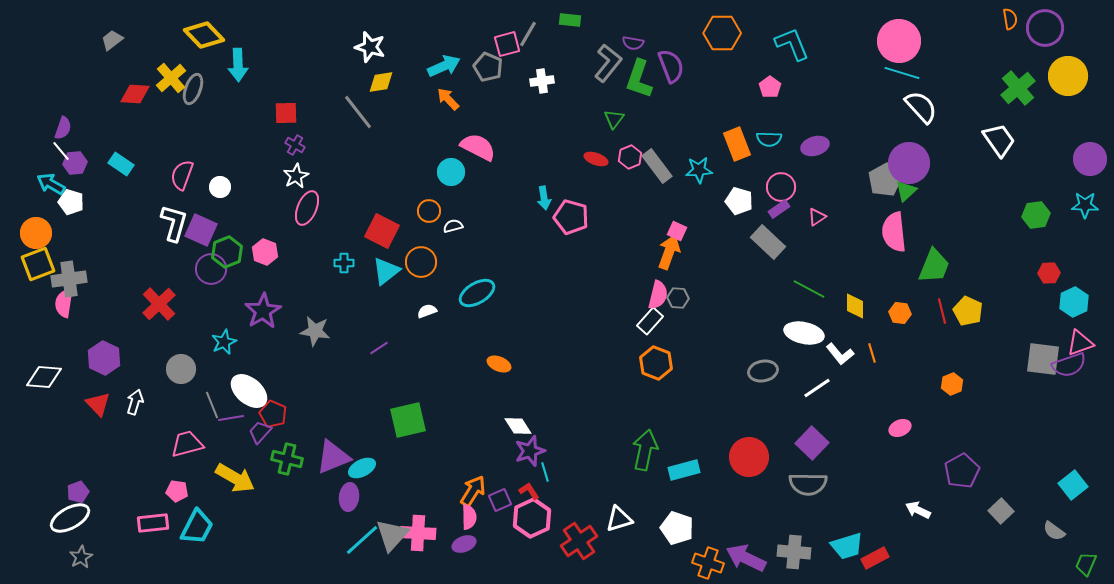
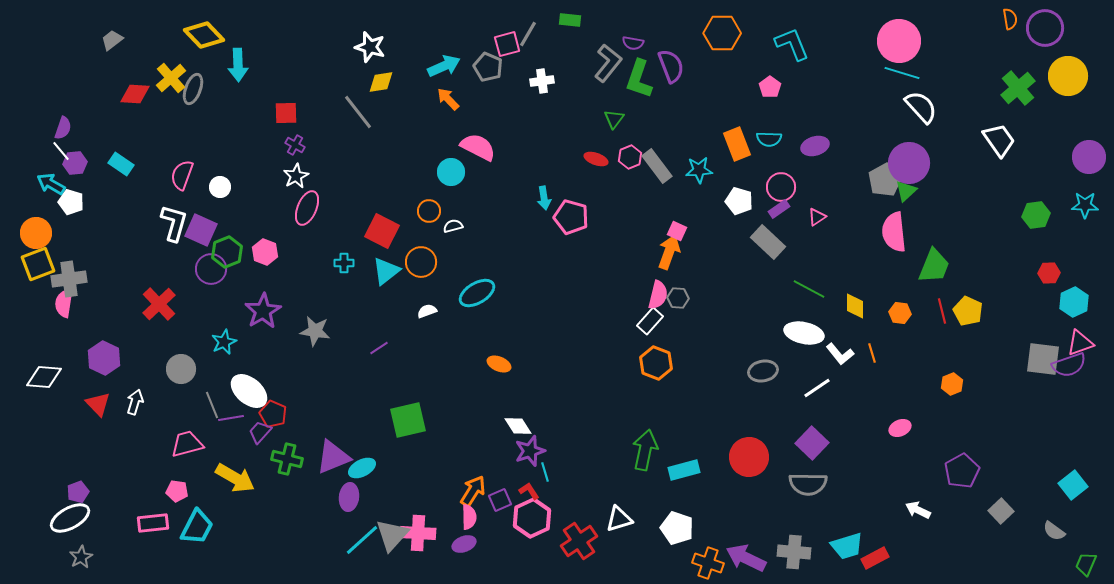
purple circle at (1090, 159): moved 1 px left, 2 px up
